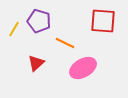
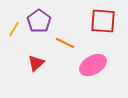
purple pentagon: rotated 20 degrees clockwise
pink ellipse: moved 10 px right, 3 px up
